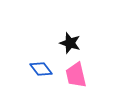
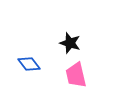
blue diamond: moved 12 px left, 5 px up
